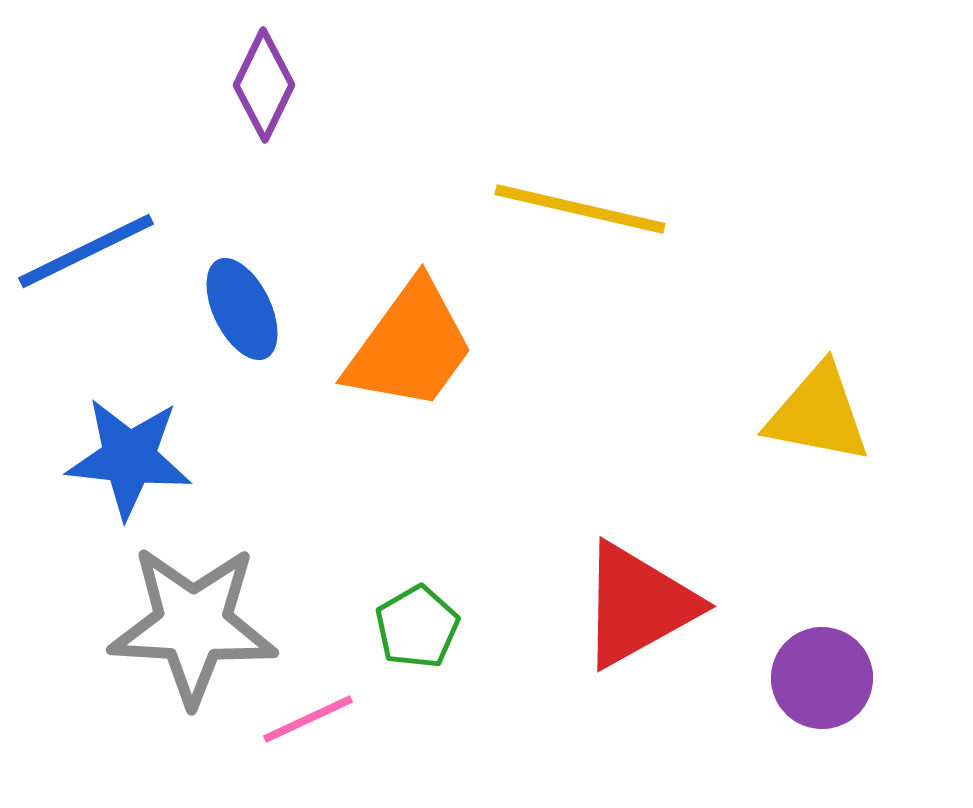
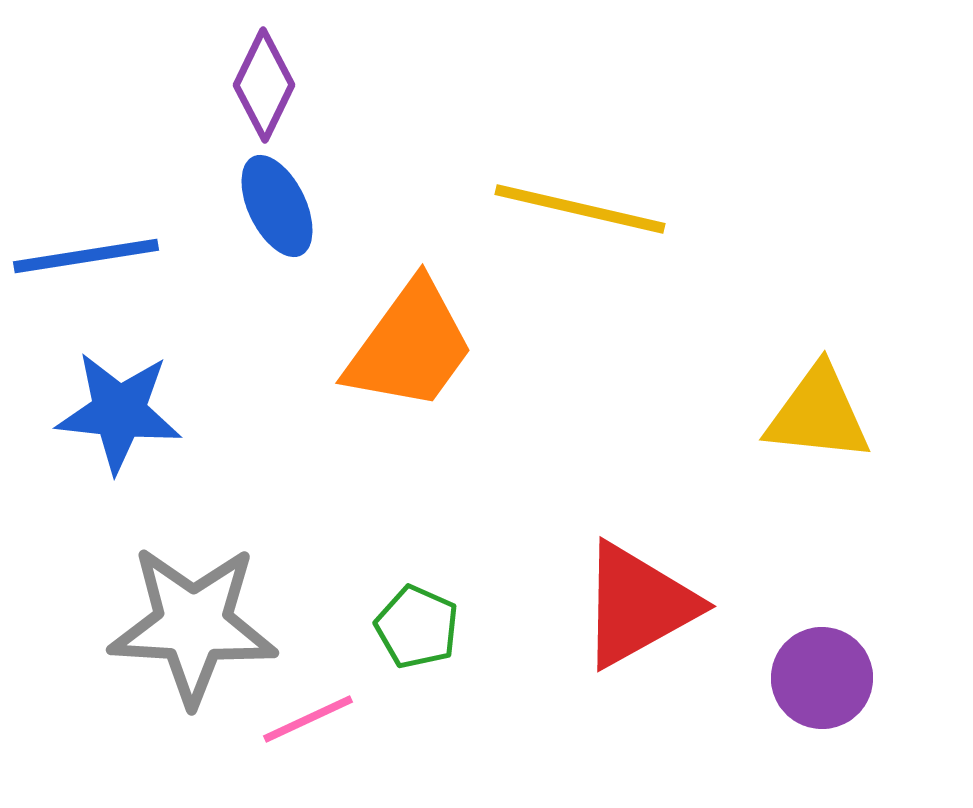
blue line: moved 5 px down; rotated 17 degrees clockwise
blue ellipse: moved 35 px right, 103 px up
yellow triangle: rotated 5 degrees counterclockwise
blue star: moved 10 px left, 46 px up
green pentagon: rotated 18 degrees counterclockwise
